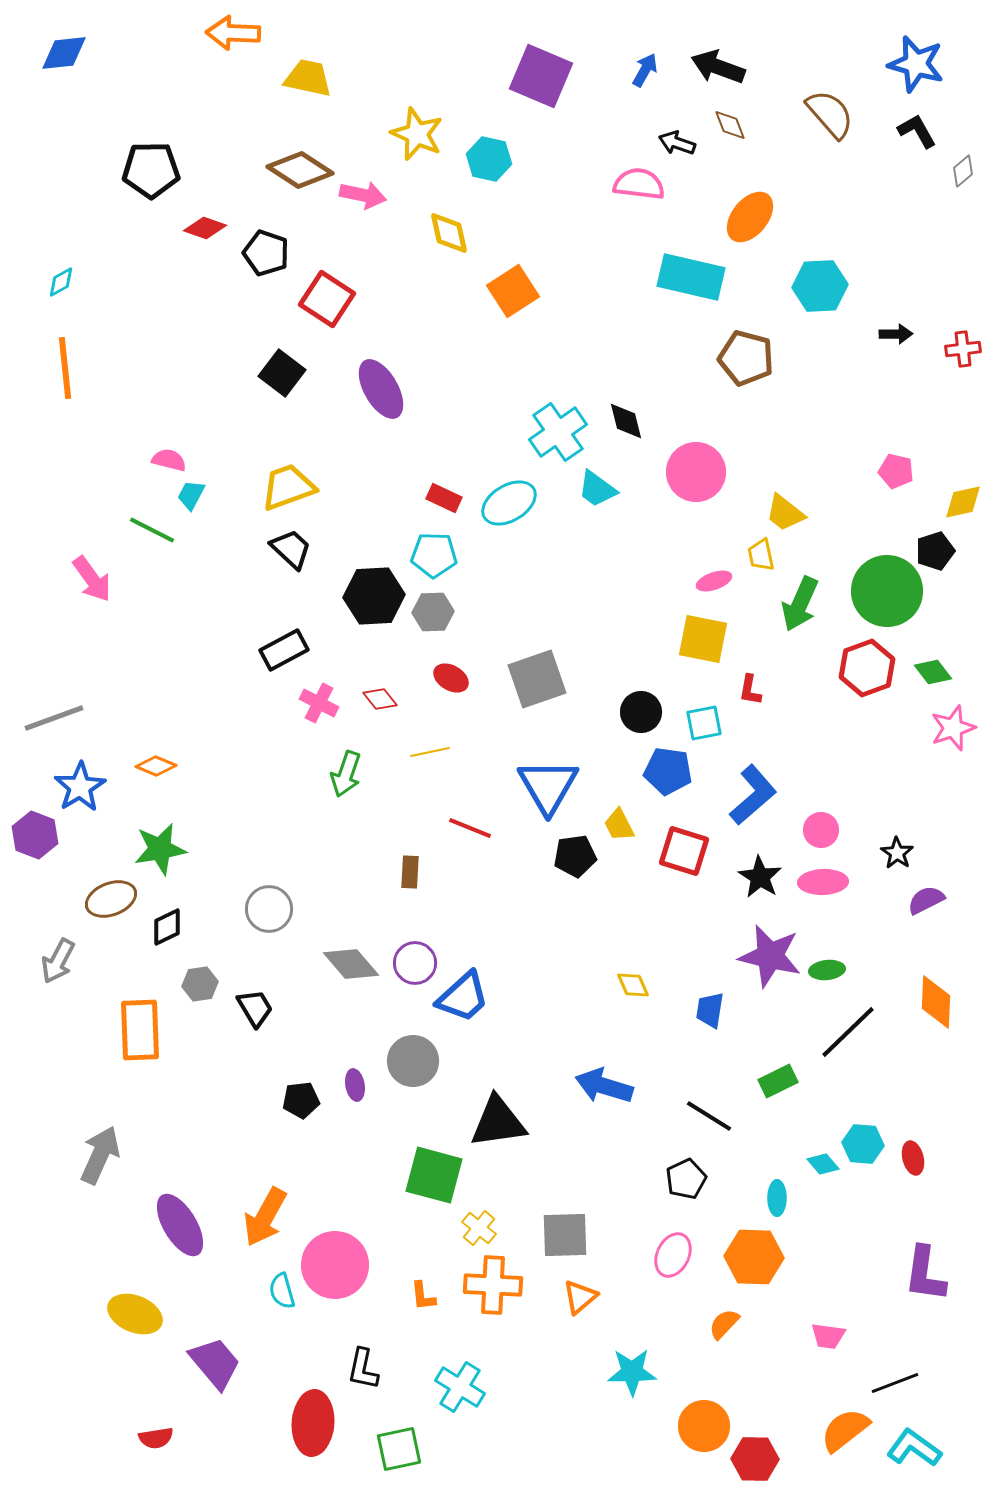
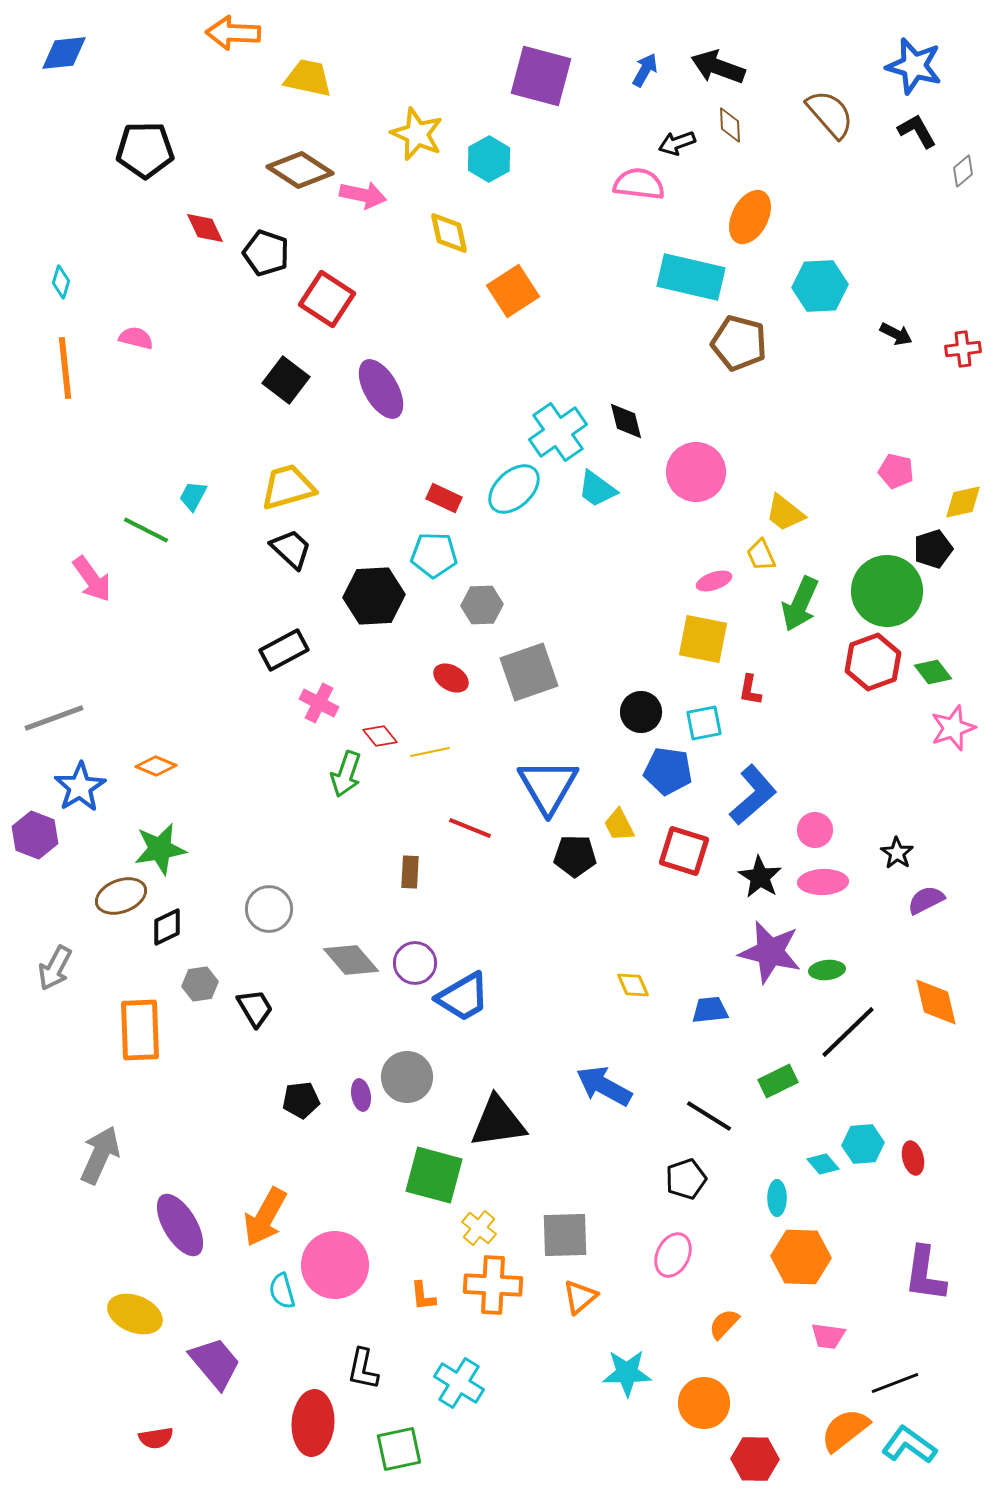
blue star at (916, 64): moved 2 px left, 2 px down
purple square at (541, 76): rotated 8 degrees counterclockwise
brown diamond at (730, 125): rotated 18 degrees clockwise
black arrow at (677, 143): rotated 39 degrees counterclockwise
cyan hexagon at (489, 159): rotated 18 degrees clockwise
black pentagon at (151, 170): moved 6 px left, 20 px up
orange ellipse at (750, 217): rotated 12 degrees counterclockwise
red diamond at (205, 228): rotated 45 degrees clockwise
cyan diamond at (61, 282): rotated 44 degrees counterclockwise
black arrow at (896, 334): rotated 28 degrees clockwise
brown pentagon at (746, 358): moved 7 px left, 15 px up
black square at (282, 373): moved 4 px right, 7 px down
pink semicircle at (169, 460): moved 33 px left, 122 px up
yellow trapezoid at (288, 487): rotated 4 degrees clockwise
cyan trapezoid at (191, 495): moved 2 px right, 1 px down
cyan ellipse at (509, 503): moved 5 px right, 14 px up; rotated 12 degrees counterclockwise
green line at (152, 530): moved 6 px left
black pentagon at (935, 551): moved 2 px left, 2 px up
yellow trapezoid at (761, 555): rotated 12 degrees counterclockwise
gray hexagon at (433, 612): moved 49 px right, 7 px up
red hexagon at (867, 668): moved 6 px right, 6 px up
gray square at (537, 679): moved 8 px left, 7 px up
red diamond at (380, 699): moved 37 px down
pink circle at (821, 830): moved 6 px left
black pentagon at (575, 856): rotated 9 degrees clockwise
brown ellipse at (111, 899): moved 10 px right, 3 px up
purple star at (770, 956): moved 4 px up
gray arrow at (58, 961): moved 3 px left, 7 px down
gray diamond at (351, 964): moved 4 px up
blue trapezoid at (463, 997): rotated 12 degrees clockwise
orange diamond at (936, 1002): rotated 16 degrees counterclockwise
blue trapezoid at (710, 1010): rotated 75 degrees clockwise
gray circle at (413, 1061): moved 6 px left, 16 px down
purple ellipse at (355, 1085): moved 6 px right, 10 px down
blue arrow at (604, 1086): rotated 12 degrees clockwise
cyan hexagon at (863, 1144): rotated 9 degrees counterclockwise
black pentagon at (686, 1179): rotated 6 degrees clockwise
orange hexagon at (754, 1257): moved 47 px right
cyan star at (632, 1372): moved 5 px left, 1 px down
cyan cross at (460, 1387): moved 1 px left, 4 px up
orange circle at (704, 1426): moved 23 px up
cyan L-shape at (914, 1448): moved 5 px left, 3 px up
